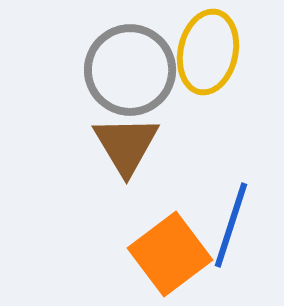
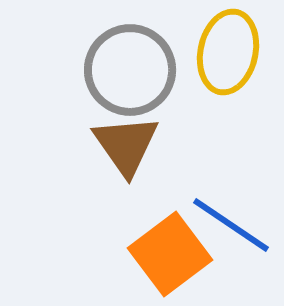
yellow ellipse: moved 20 px right
brown triangle: rotated 4 degrees counterclockwise
blue line: rotated 74 degrees counterclockwise
